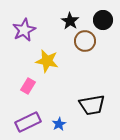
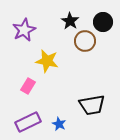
black circle: moved 2 px down
blue star: rotated 16 degrees counterclockwise
